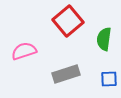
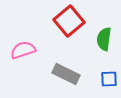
red square: moved 1 px right
pink semicircle: moved 1 px left, 1 px up
gray rectangle: rotated 44 degrees clockwise
